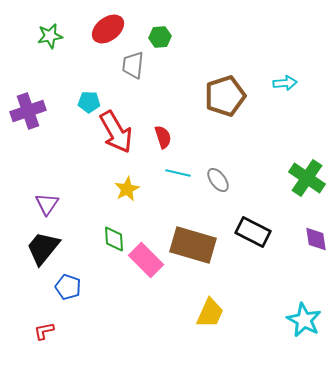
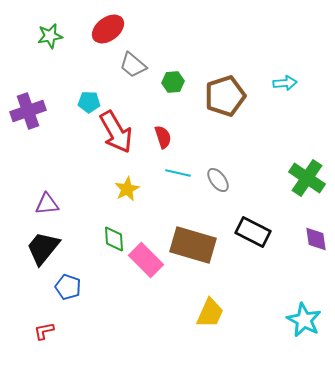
green hexagon: moved 13 px right, 45 px down
gray trapezoid: rotated 56 degrees counterclockwise
purple triangle: rotated 50 degrees clockwise
